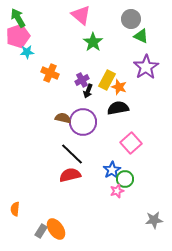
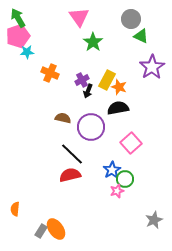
pink triangle: moved 2 px left, 2 px down; rotated 15 degrees clockwise
purple star: moved 6 px right
purple circle: moved 8 px right, 5 px down
gray star: rotated 18 degrees counterclockwise
